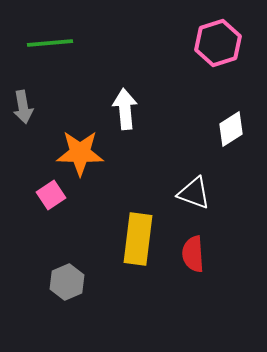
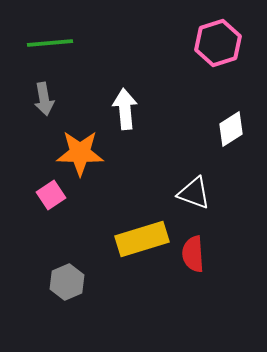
gray arrow: moved 21 px right, 8 px up
yellow rectangle: moved 4 px right; rotated 66 degrees clockwise
